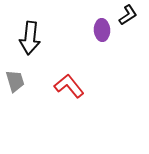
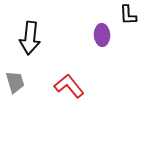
black L-shape: rotated 120 degrees clockwise
purple ellipse: moved 5 px down
gray trapezoid: moved 1 px down
